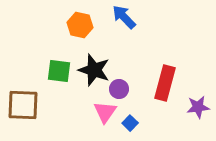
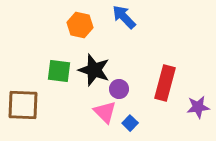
pink triangle: rotated 20 degrees counterclockwise
